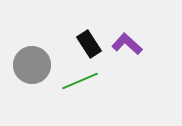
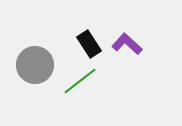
gray circle: moved 3 px right
green line: rotated 15 degrees counterclockwise
